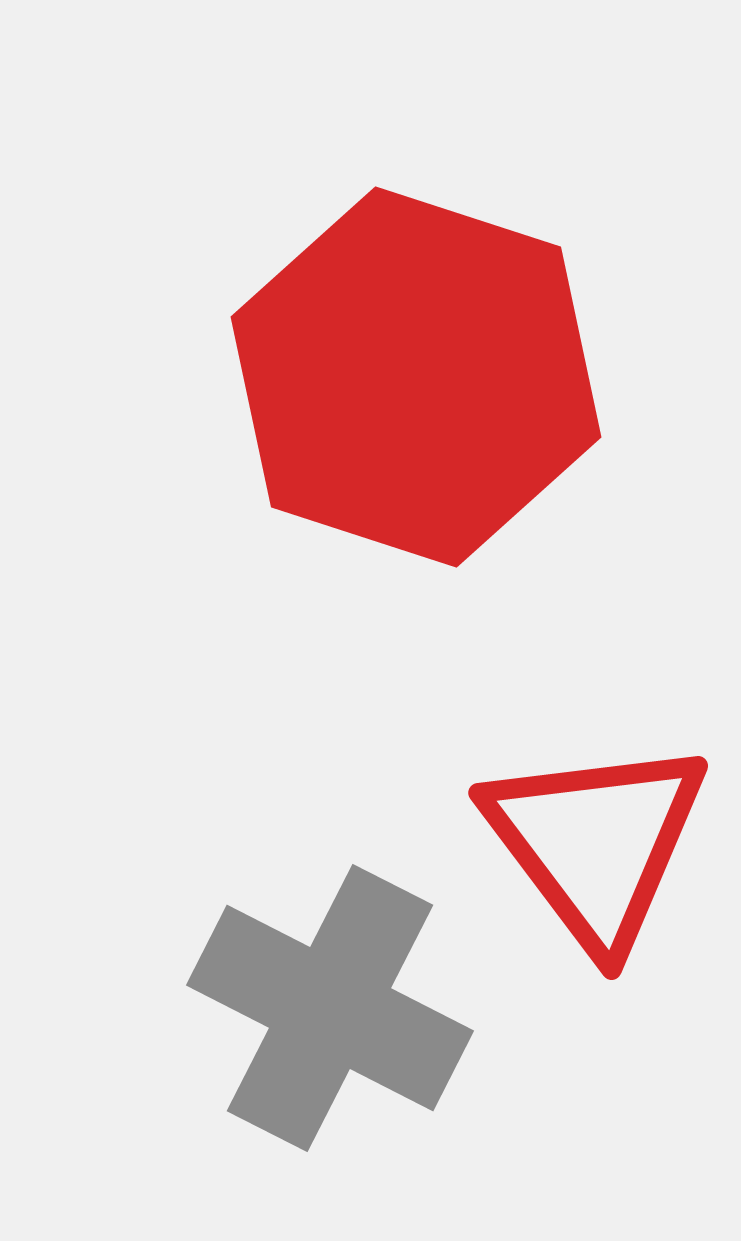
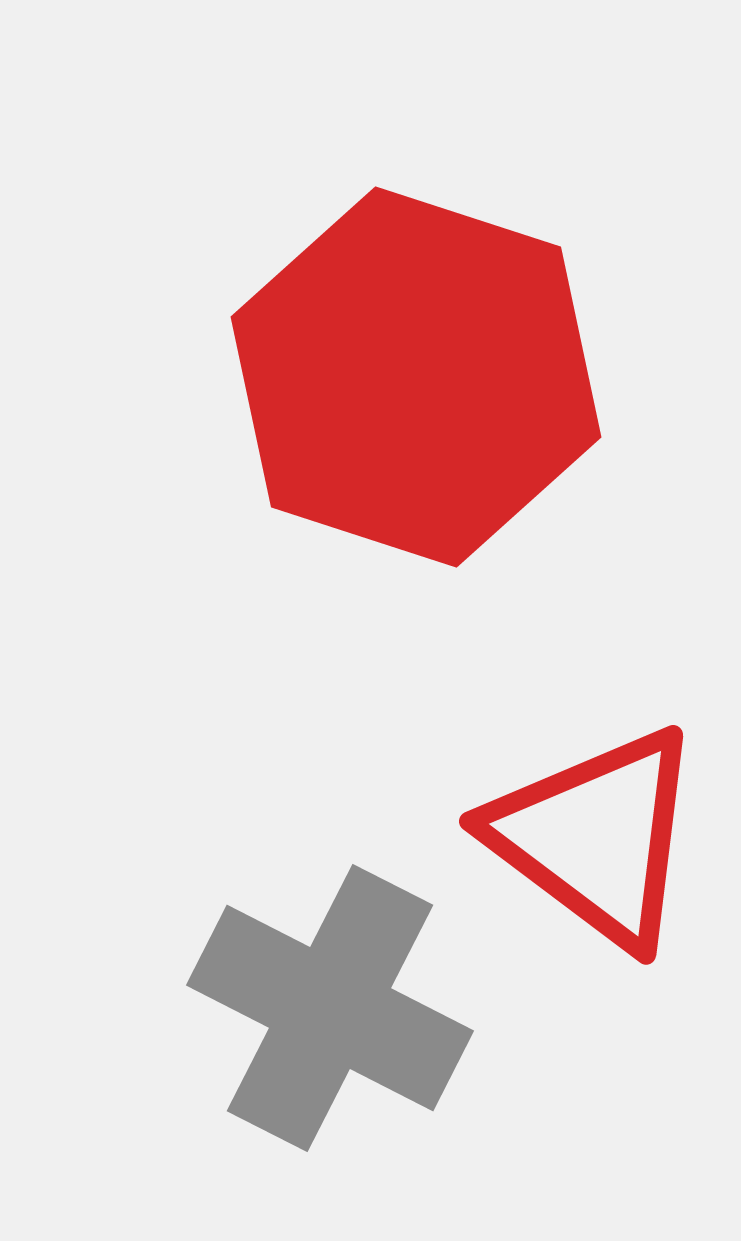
red triangle: moved 6 px up; rotated 16 degrees counterclockwise
